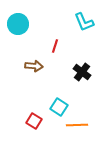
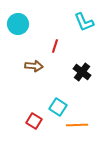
cyan square: moved 1 px left
